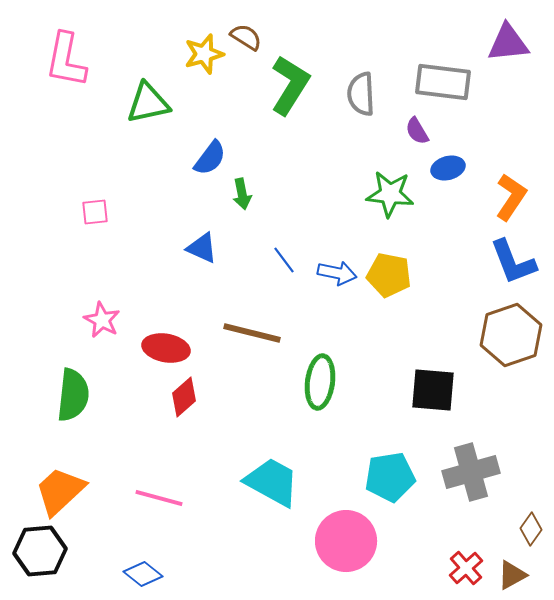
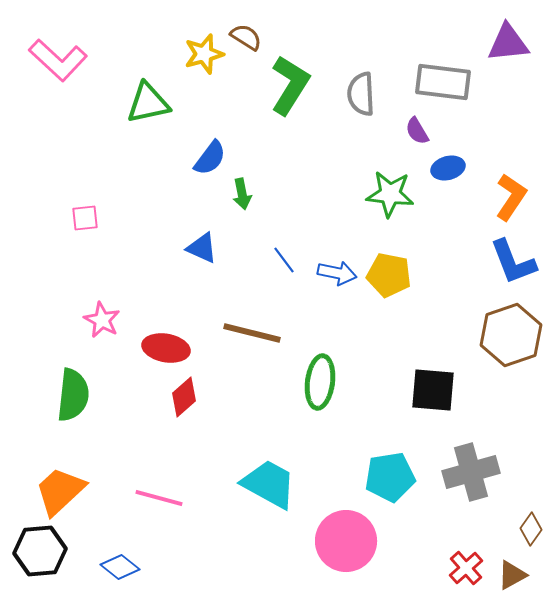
pink L-shape: moved 8 px left; rotated 58 degrees counterclockwise
pink square: moved 10 px left, 6 px down
cyan trapezoid: moved 3 px left, 2 px down
blue diamond: moved 23 px left, 7 px up
